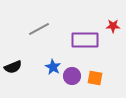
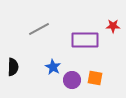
black semicircle: rotated 66 degrees counterclockwise
purple circle: moved 4 px down
